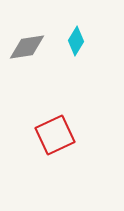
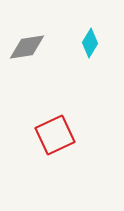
cyan diamond: moved 14 px right, 2 px down
